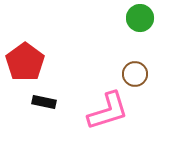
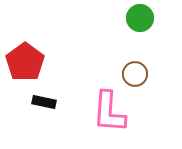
pink L-shape: moved 1 px right, 1 px down; rotated 111 degrees clockwise
